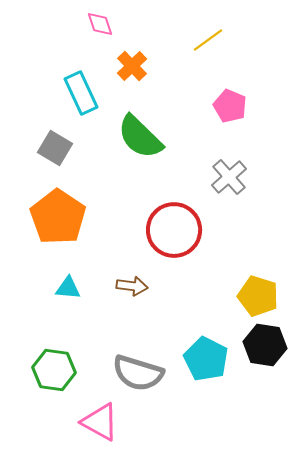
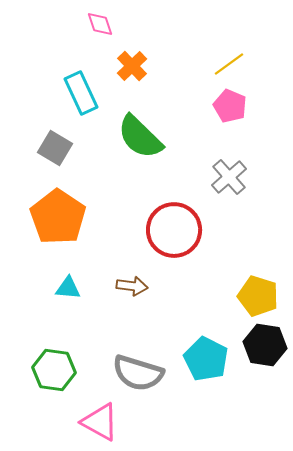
yellow line: moved 21 px right, 24 px down
